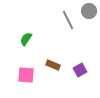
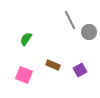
gray circle: moved 21 px down
gray line: moved 2 px right
pink square: moved 2 px left; rotated 18 degrees clockwise
